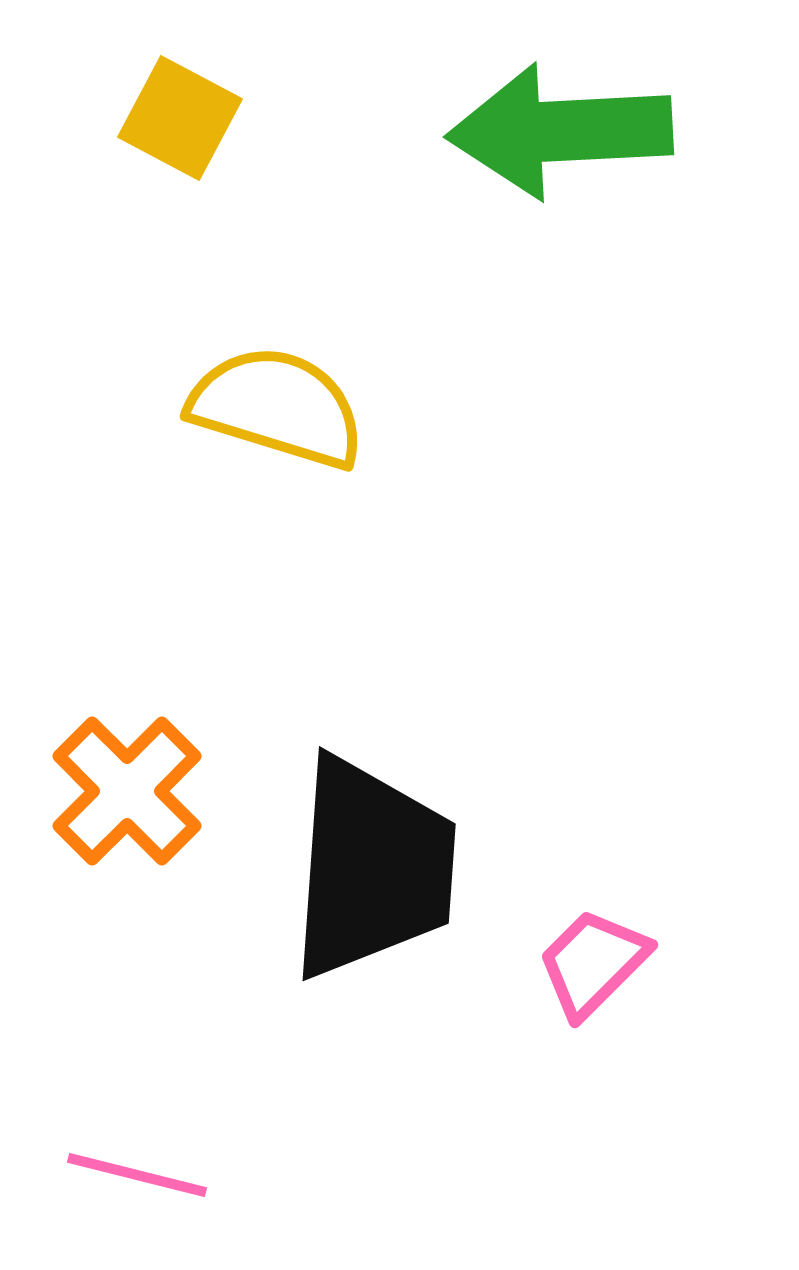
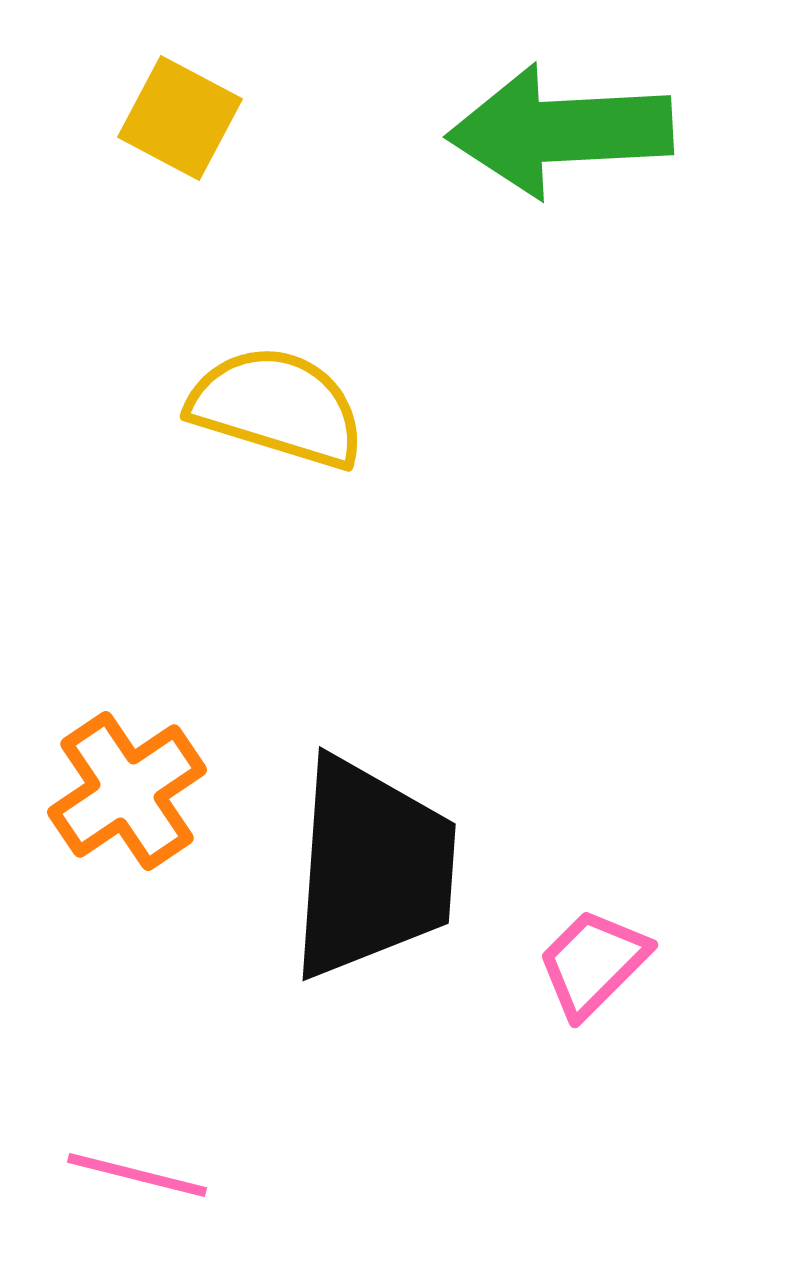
orange cross: rotated 11 degrees clockwise
